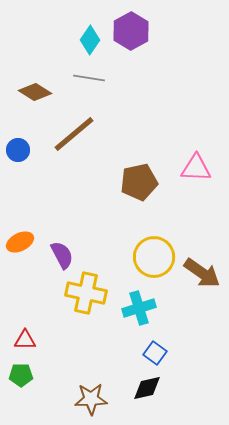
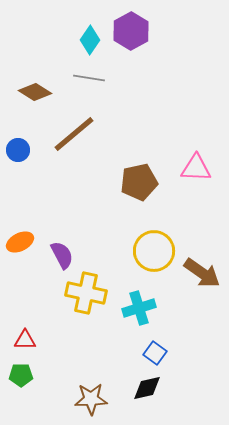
yellow circle: moved 6 px up
